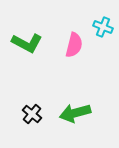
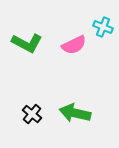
pink semicircle: rotated 50 degrees clockwise
green arrow: rotated 28 degrees clockwise
